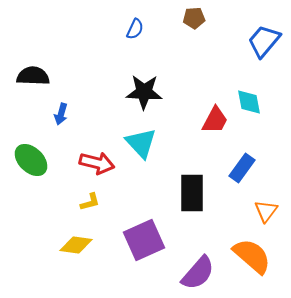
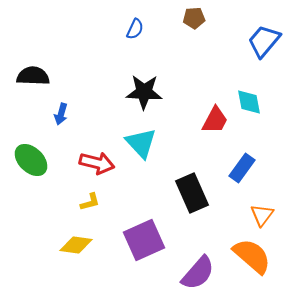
black rectangle: rotated 24 degrees counterclockwise
orange triangle: moved 4 px left, 4 px down
